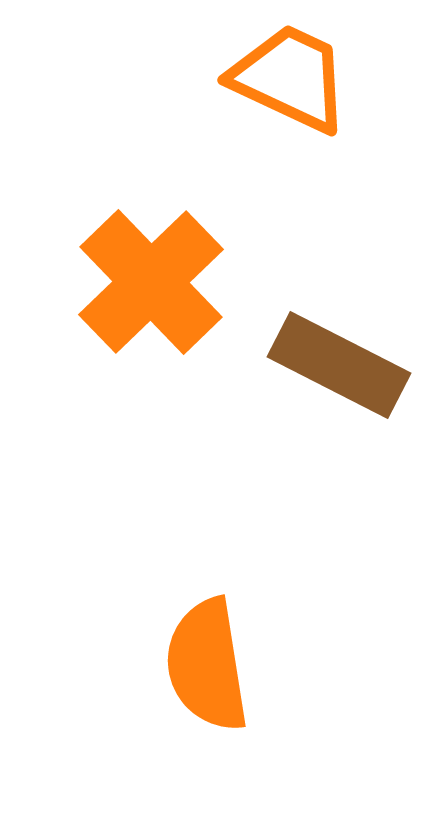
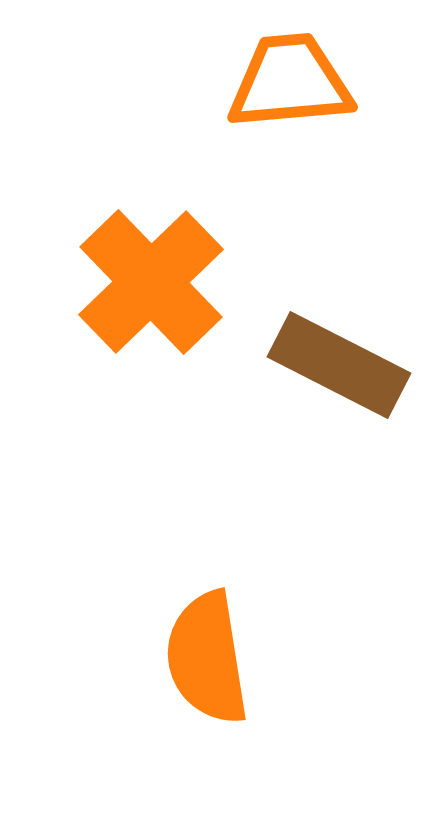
orange trapezoid: moved 4 px down; rotated 30 degrees counterclockwise
orange semicircle: moved 7 px up
